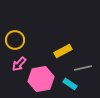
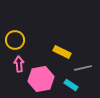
yellow rectangle: moved 1 px left, 1 px down; rotated 54 degrees clockwise
pink arrow: rotated 133 degrees clockwise
cyan rectangle: moved 1 px right, 1 px down
